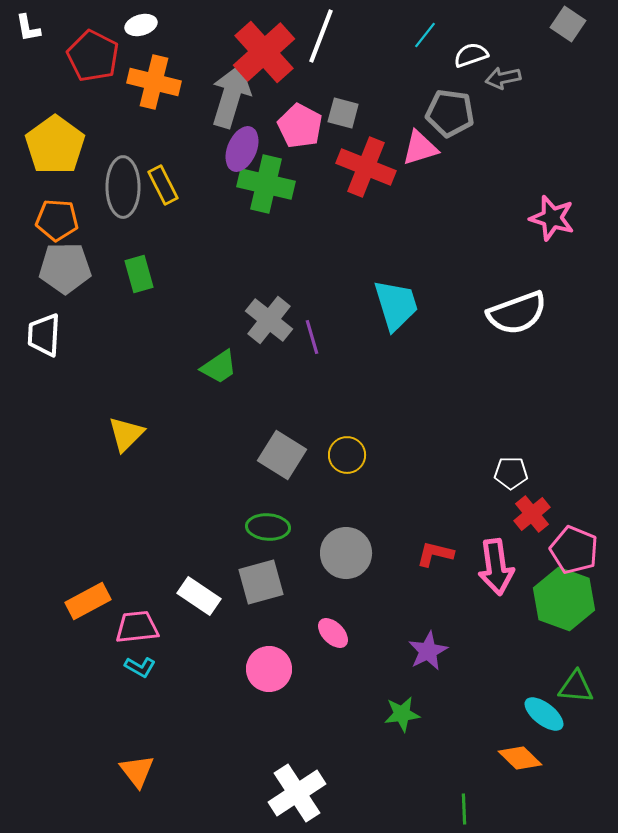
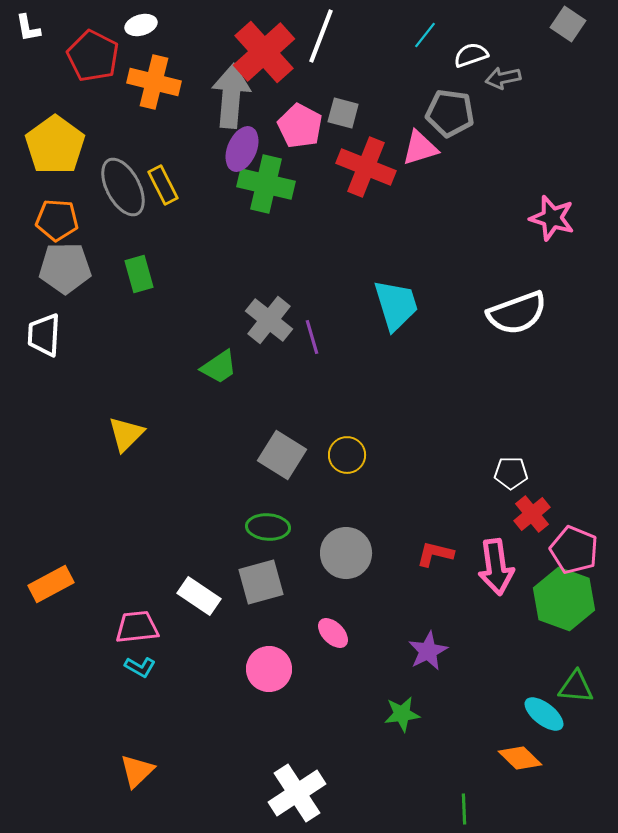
gray arrow at (231, 96): rotated 12 degrees counterclockwise
gray ellipse at (123, 187): rotated 28 degrees counterclockwise
orange rectangle at (88, 601): moved 37 px left, 17 px up
orange triangle at (137, 771): rotated 24 degrees clockwise
